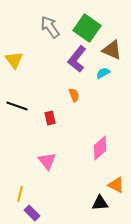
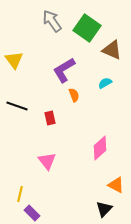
gray arrow: moved 2 px right, 6 px up
purple L-shape: moved 13 px left, 11 px down; rotated 20 degrees clockwise
cyan semicircle: moved 2 px right, 10 px down
black triangle: moved 4 px right, 6 px down; rotated 42 degrees counterclockwise
